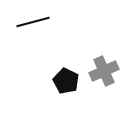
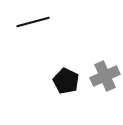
gray cross: moved 1 px right, 5 px down
